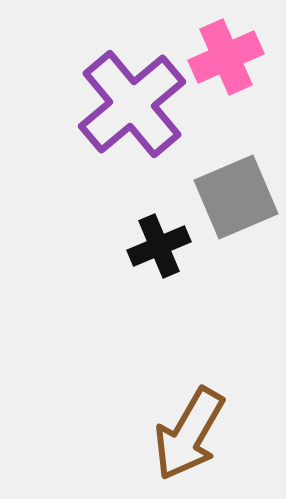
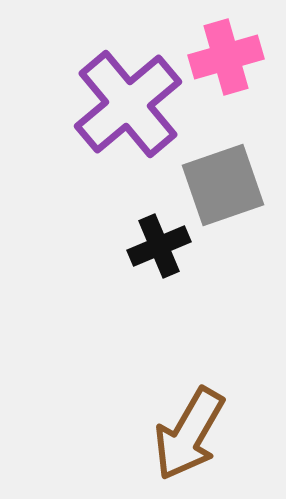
pink cross: rotated 8 degrees clockwise
purple cross: moved 4 px left
gray square: moved 13 px left, 12 px up; rotated 4 degrees clockwise
